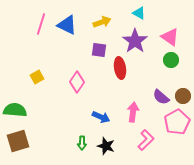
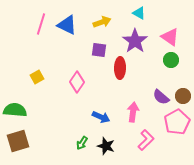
red ellipse: rotated 10 degrees clockwise
green arrow: rotated 32 degrees clockwise
